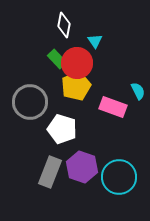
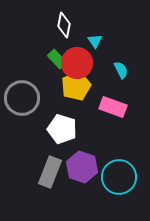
cyan semicircle: moved 17 px left, 21 px up
gray circle: moved 8 px left, 4 px up
